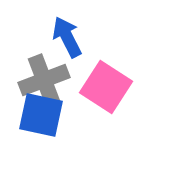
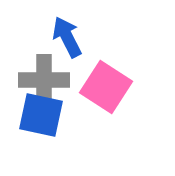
gray cross: rotated 21 degrees clockwise
